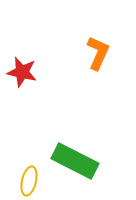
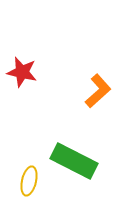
orange L-shape: moved 38 px down; rotated 24 degrees clockwise
green rectangle: moved 1 px left
